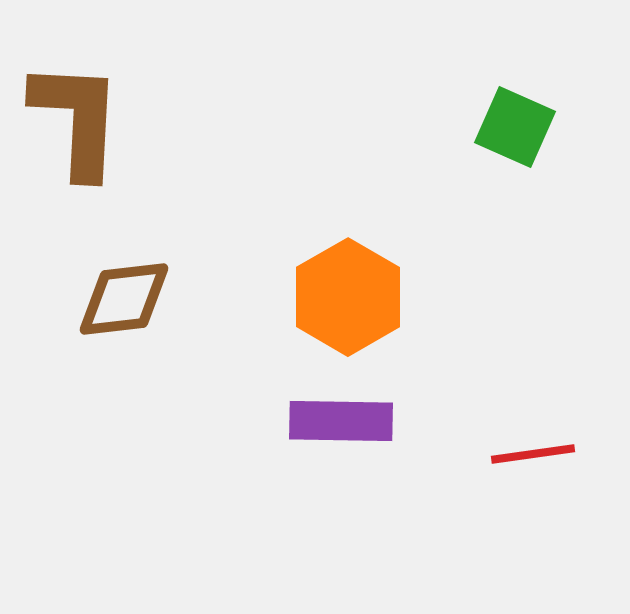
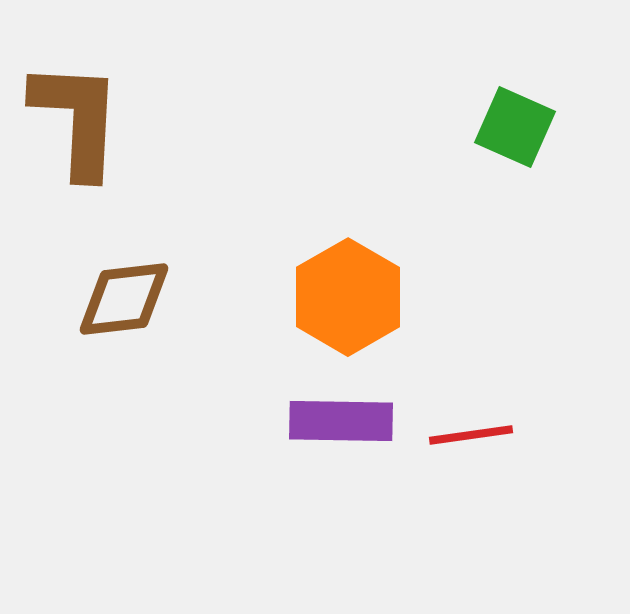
red line: moved 62 px left, 19 px up
